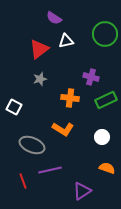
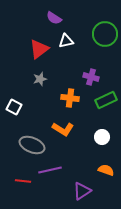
orange semicircle: moved 1 px left, 2 px down
red line: rotated 63 degrees counterclockwise
